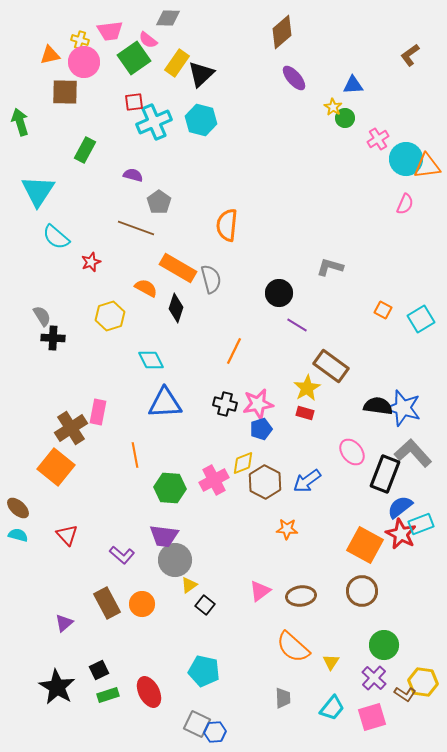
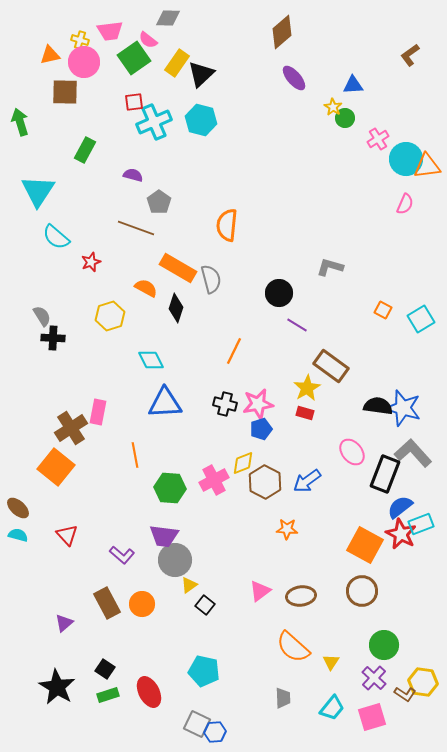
black square at (99, 670): moved 6 px right, 1 px up; rotated 30 degrees counterclockwise
